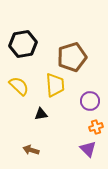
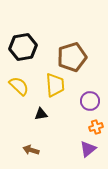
black hexagon: moved 3 px down
purple triangle: rotated 36 degrees clockwise
